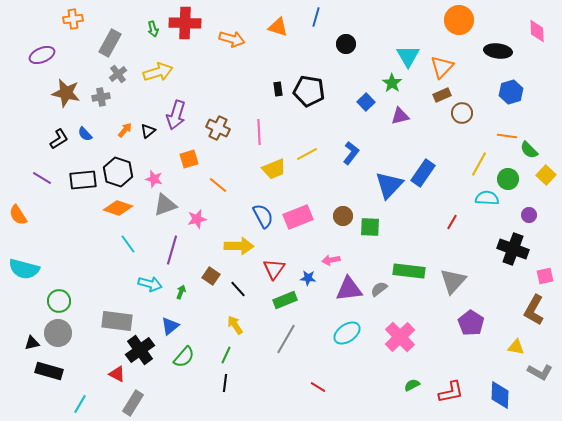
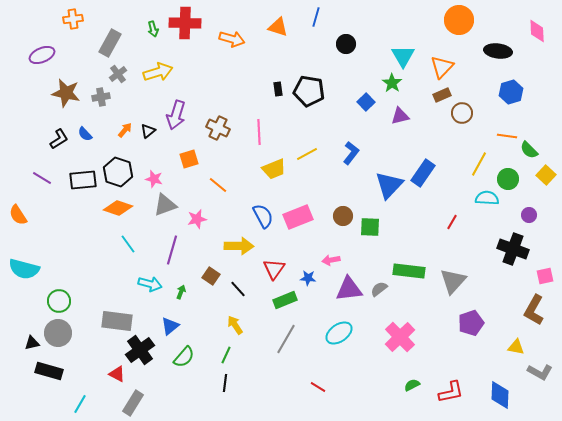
cyan triangle at (408, 56): moved 5 px left
purple pentagon at (471, 323): rotated 20 degrees clockwise
cyan ellipse at (347, 333): moved 8 px left
